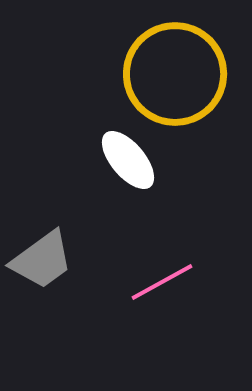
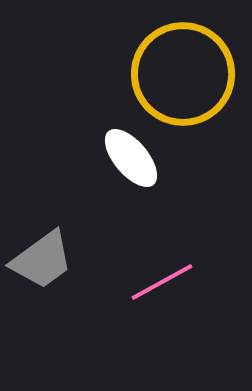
yellow circle: moved 8 px right
white ellipse: moved 3 px right, 2 px up
